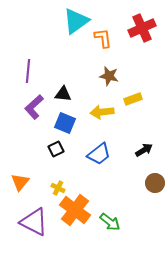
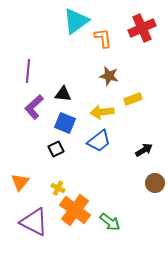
blue trapezoid: moved 13 px up
